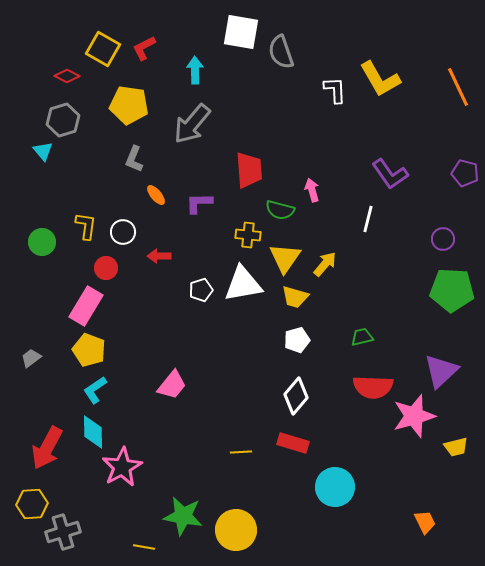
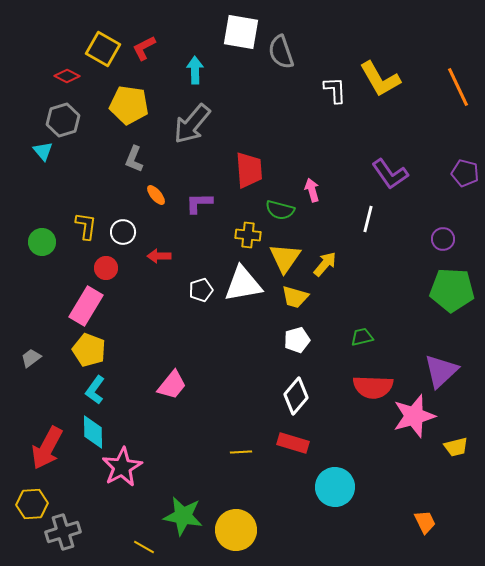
cyan L-shape at (95, 390): rotated 20 degrees counterclockwise
yellow line at (144, 547): rotated 20 degrees clockwise
